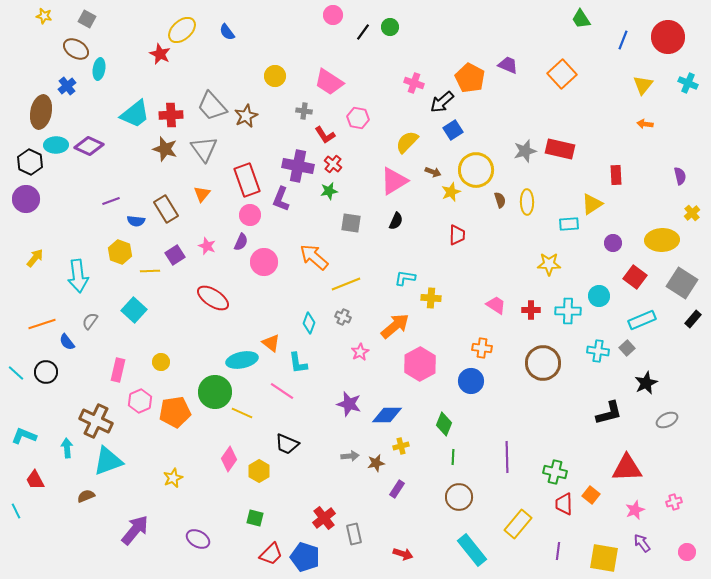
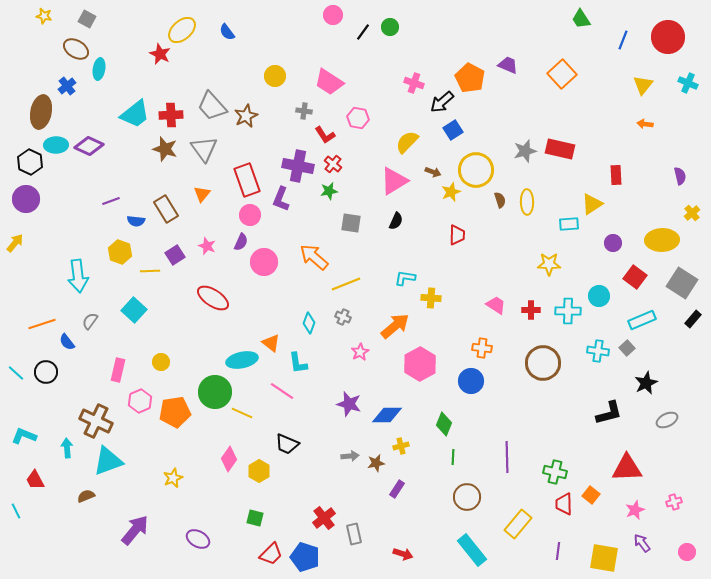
yellow arrow at (35, 258): moved 20 px left, 15 px up
brown circle at (459, 497): moved 8 px right
